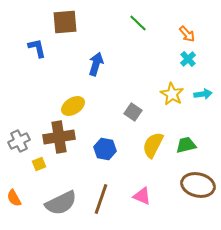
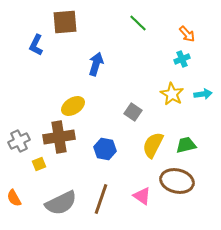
blue L-shape: moved 1 px left, 3 px up; rotated 140 degrees counterclockwise
cyan cross: moved 6 px left; rotated 21 degrees clockwise
brown ellipse: moved 21 px left, 4 px up
pink triangle: rotated 12 degrees clockwise
